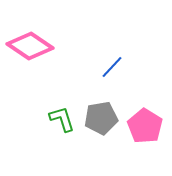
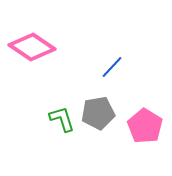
pink diamond: moved 2 px right, 1 px down
gray pentagon: moved 3 px left, 5 px up
